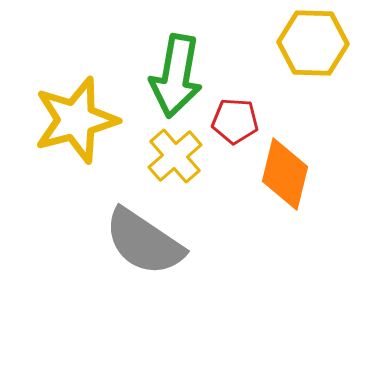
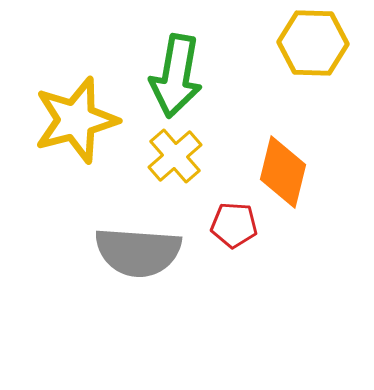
red pentagon: moved 1 px left, 104 px down
orange diamond: moved 2 px left, 2 px up
gray semicircle: moved 6 px left, 10 px down; rotated 30 degrees counterclockwise
